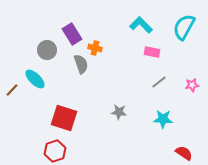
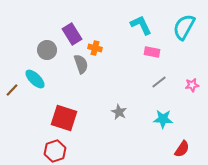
cyan L-shape: rotated 20 degrees clockwise
gray star: rotated 21 degrees clockwise
red semicircle: moved 2 px left, 4 px up; rotated 90 degrees clockwise
